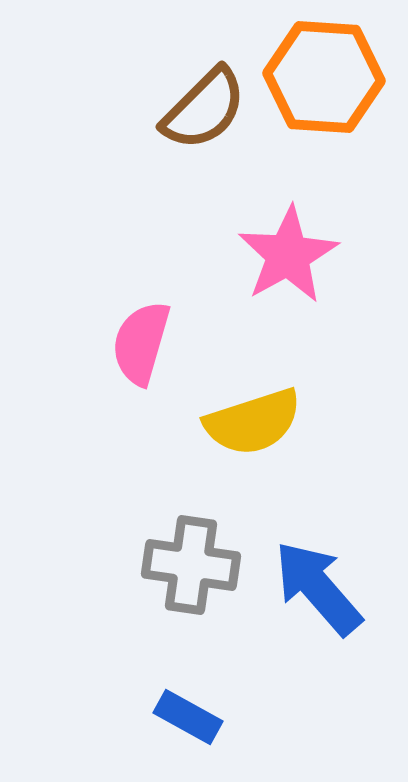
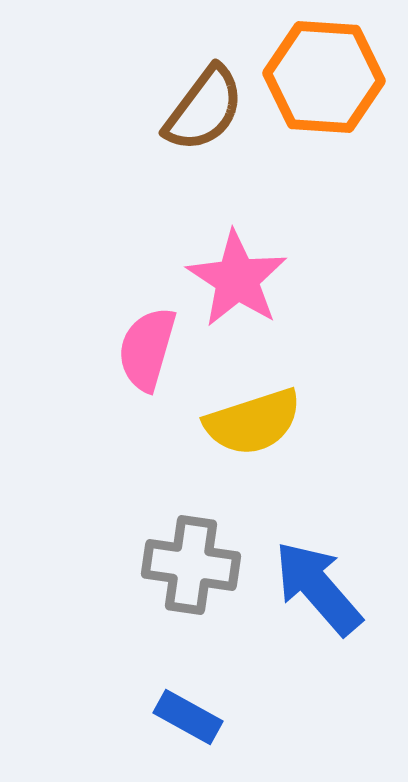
brown semicircle: rotated 8 degrees counterclockwise
pink star: moved 51 px left, 24 px down; rotated 10 degrees counterclockwise
pink semicircle: moved 6 px right, 6 px down
